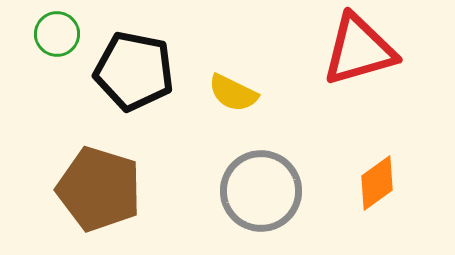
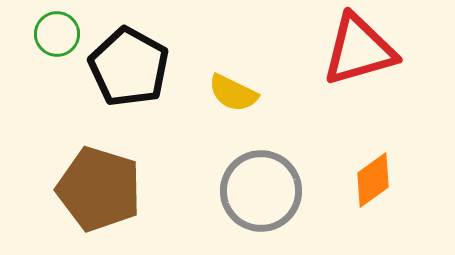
black pentagon: moved 5 px left, 4 px up; rotated 18 degrees clockwise
orange diamond: moved 4 px left, 3 px up
